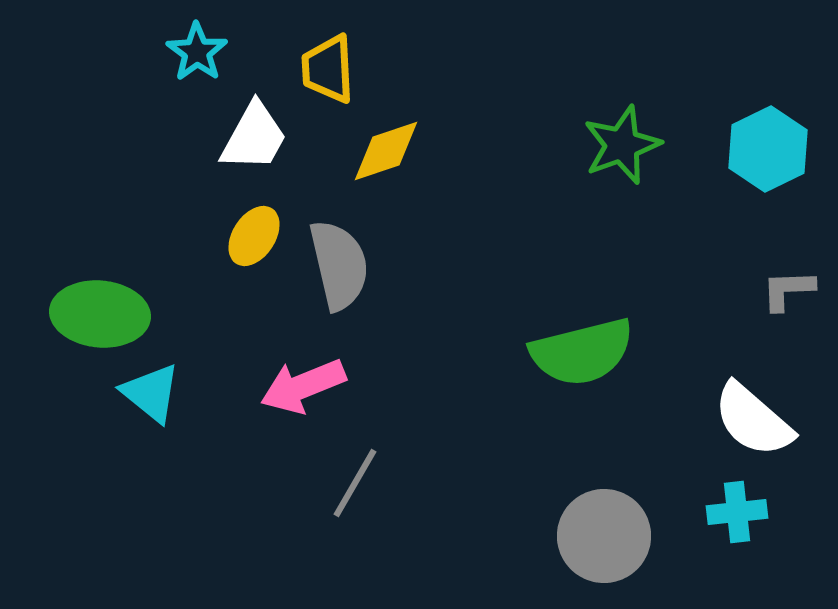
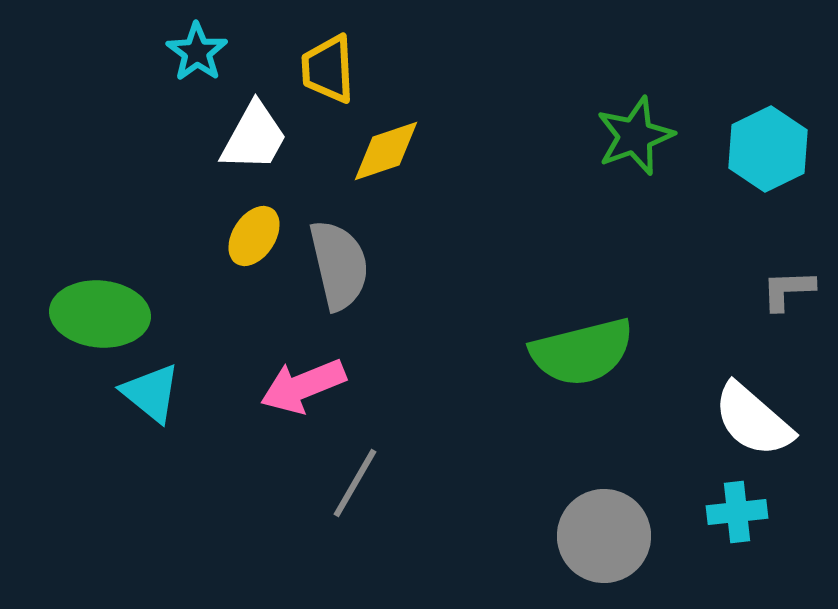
green star: moved 13 px right, 9 px up
